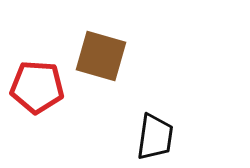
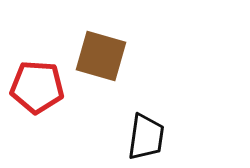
black trapezoid: moved 9 px left
